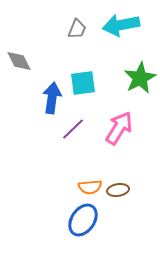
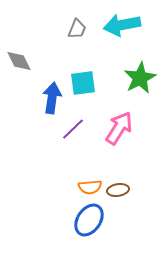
cyan arrow: moved 1 px right
blue ellipse: moved 6 px right
